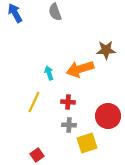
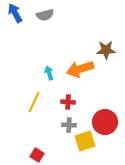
gray semicircle: moved 10 px left, 3 px down; rotated 84 degrees counterclockwise
red circle: moved 3 px left, 6 px down
yellow square: moved 2 px left, 2 px up
red square: rotated 24 degrees counterclockwise
